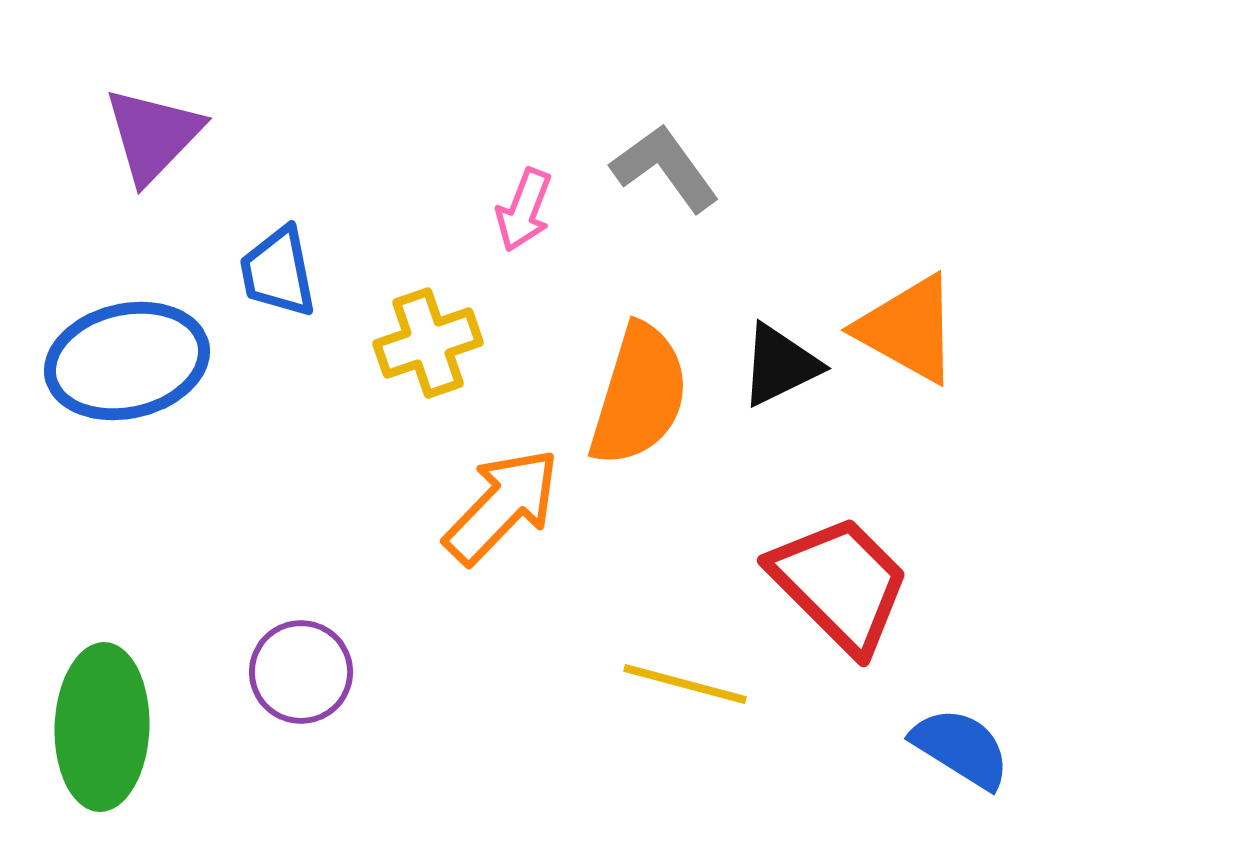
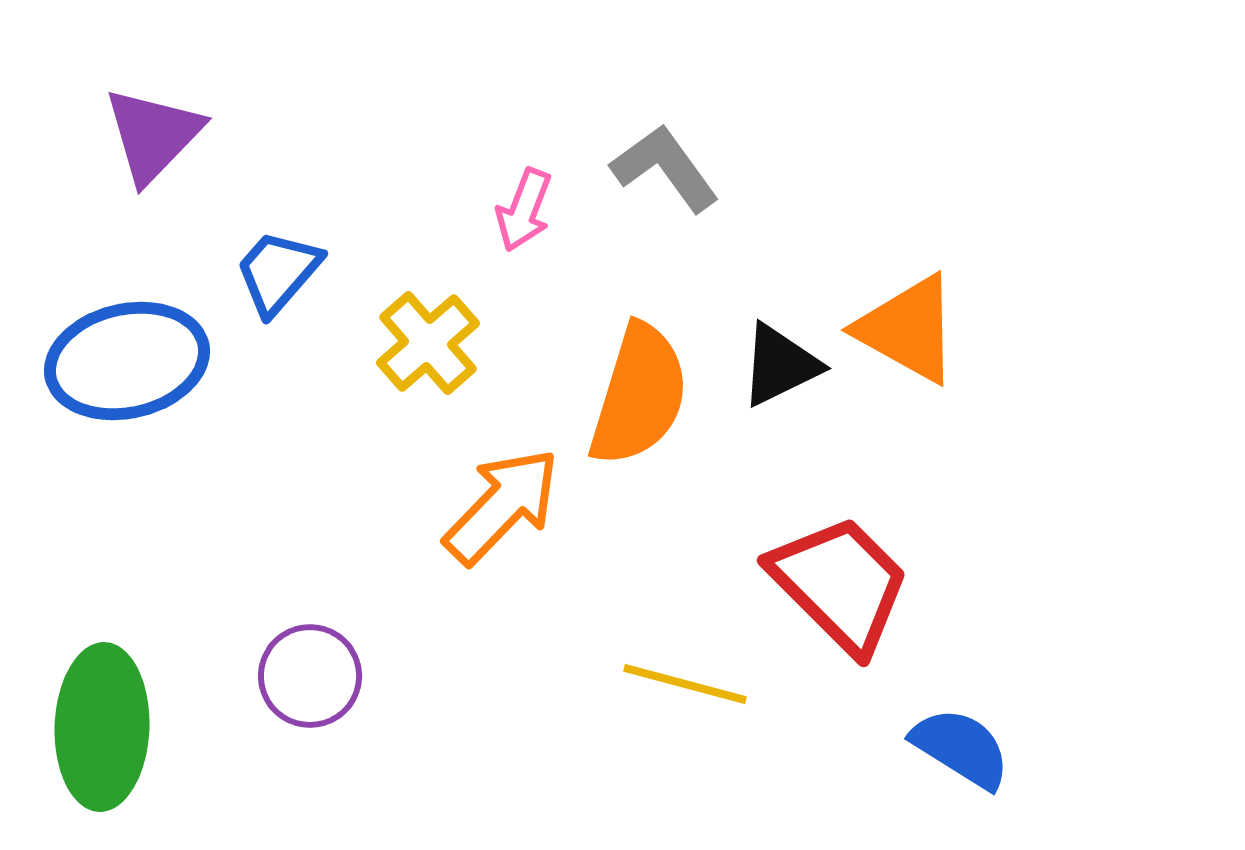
blue trapezoid: rotated 52 degrees clockwise
yellow cross: rotated 22 degrees counterclockwise
purple circle: moved 9 px right, 4 px down
